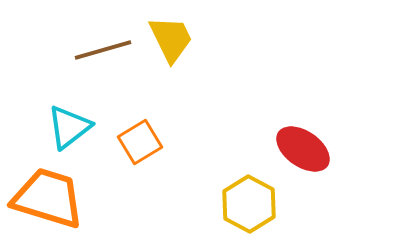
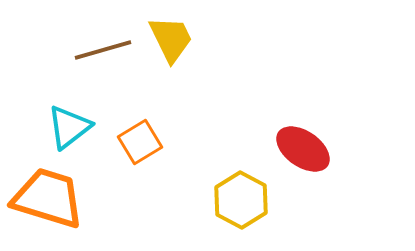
yellow hexagon: moved 8 px left, 4 px up
